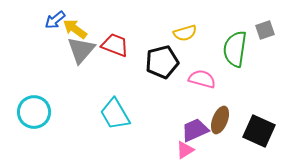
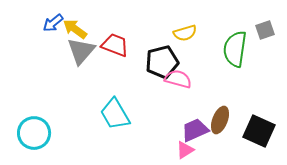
blue arrow: moved 2 px left, 3 px down
gray triangle: moved 1 px down
pink semicircle: moved 24 px left
cyan circle: moved 21 px down
